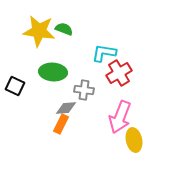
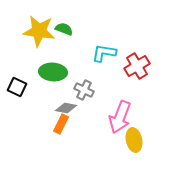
red cross: moved 18 px right, 7 px up
black square: moved 2 px right, 1 px down
gray cross: rotated 18 degrees clockwise
gray diamond: rotated 15 degrees clockwise
